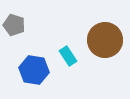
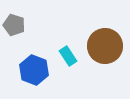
brown circle: moved 6 px down
blue hexagon: rotated 12 degrees clockwise
